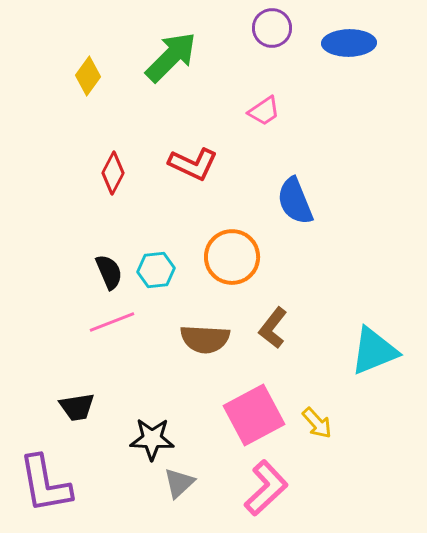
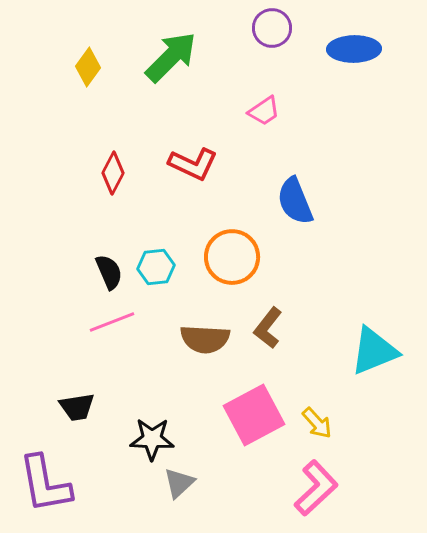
blue ellipse: moved 5 px right, 6 px down
yellow diamond: moved 9 px up
cyan hexagon: moved 3 px up
brown L-shape: moved 5 px left
pink L-shape: moved 50 px right
